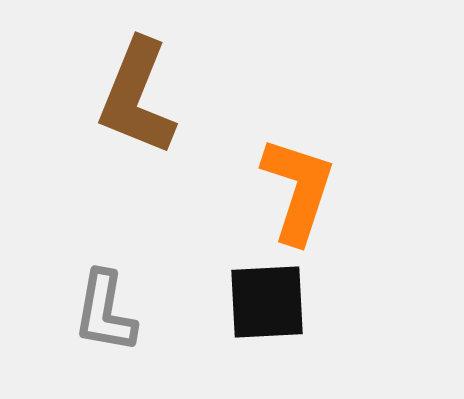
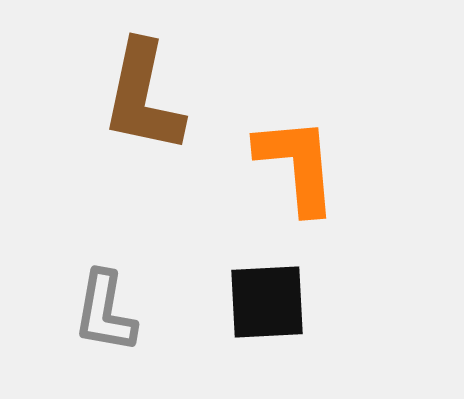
brown L-shape: moved 6 px right; rotated 10 degrees counterclockwise
orange L-shape: moved 1 px left, 25 px up; rotated 23 degrees counterclockwise
